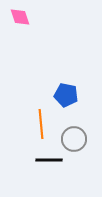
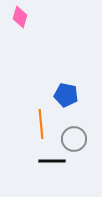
pink diamond: rotated 35 degrees clockwise
black line: moved 3 px right, 1 px down
